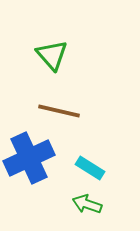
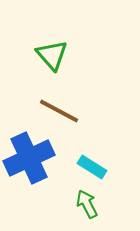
brown line: rotated 15 degrees clockwise
cyan rectangle: moved 2 px right, 1 px up
green arrow: rotated 44 degrees clockwise
